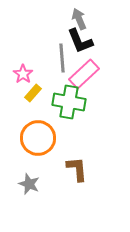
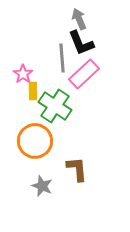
black L-shape: moved 1 px right, 2 px down
yellow rectangle: moved 2 px up; rotated 42 degrees counterclockwise
green cross: moved 14 px left, 4 px down; rotated 24 degrees clockwise
orange circle: moved 3 px left, 3 px down
gray star: moved 13 px right, 2 px down
